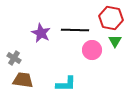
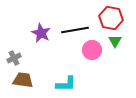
black line: rotated 12 degrees counterclockwise
gray cross: rotated 32 degrees clockwise
